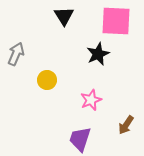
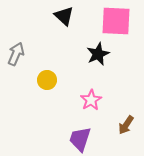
black triangle: rotated 15 degrees counterclockwise
pink star: rotated 10 degrees counterclockwise
